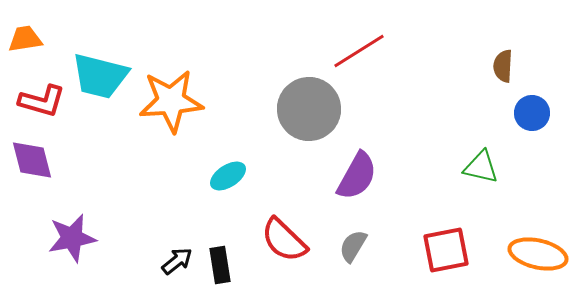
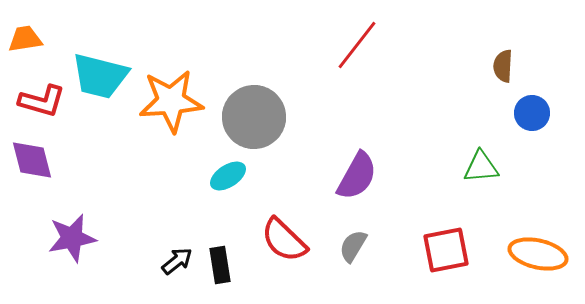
red line: moved 2 px left, 6 px up; rotated 20 degrees counterclockwise
gray circle: moved 55 px left, 8 px down
green triangle: rotated 18 degrees counterclockwise
